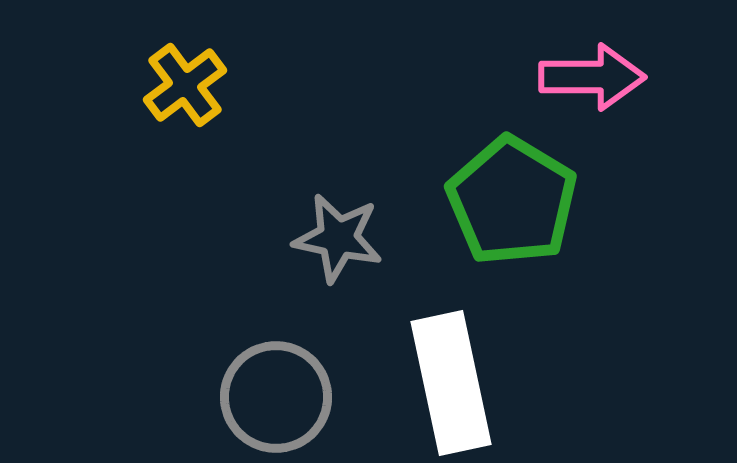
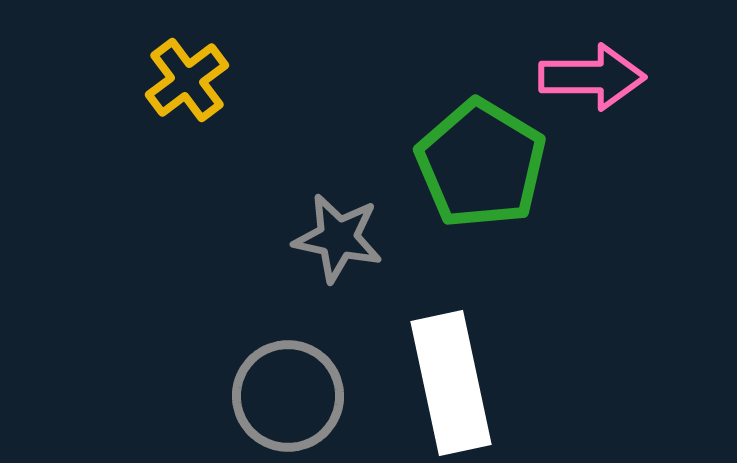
yellow cross: moved 2 px right, 5 px up
green pentagon: moved 31 px left, 37 px up
gray circle: moved 12 px right, 1 px up
